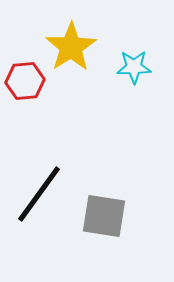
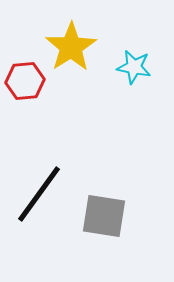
cyan star: rotated 12 degrees clockwise
